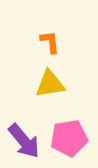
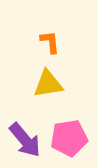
yellow triangle: moved 2 px left
purple arrow: moved 1 px right, 1 px up
